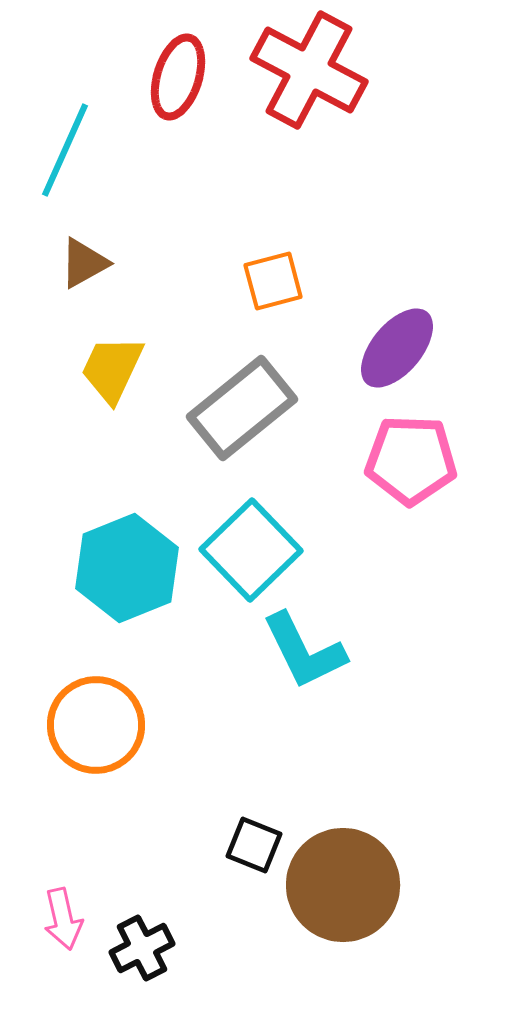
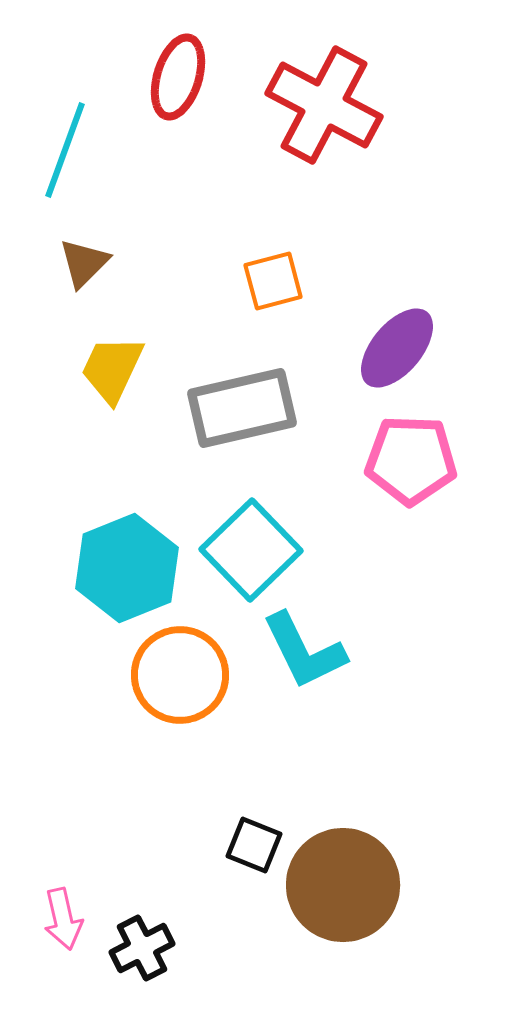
red cross: moved 15 px right, 35 px down
cyan line: rotated 4 degrees counterclockwise
brown triangle: rotated 16 degrees counterclockwise
gray rectangle: rotated 26 degrees clockwise
orange circle: moved 84 px right, 50 px up
